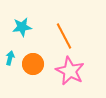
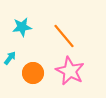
orange line: rotated 12 degrees counterclockwise
cyan arrow: rotated 24 degrees clockwise
orange circle: moved 9 px down
